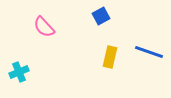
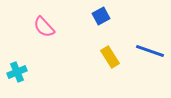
blue line: moved 1 px right, 1 px up
yellow rectangle: rotated 45 degrees counterclockwise
cyan cross: moved 2 px left
